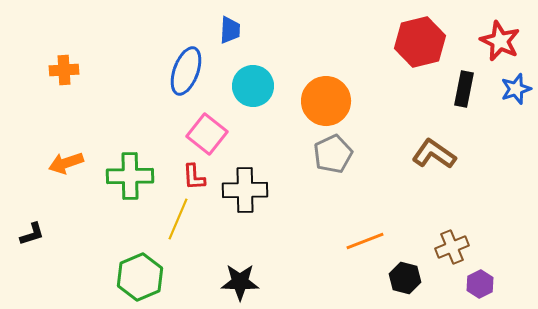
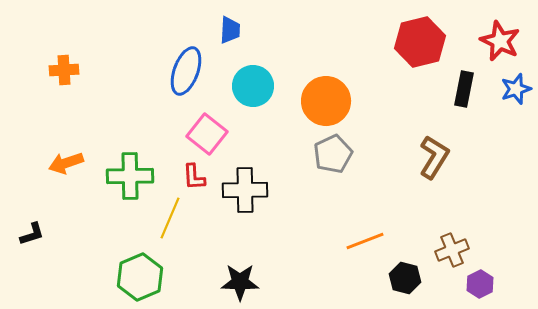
brown L-shape: moved 3 px down; rotated 87 degrees clockwise
yellow line: moved 8 px left, 1 px up
brown cross: moved 3 px down
